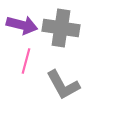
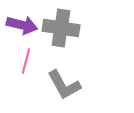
gray L-shape: moved 1 px right
